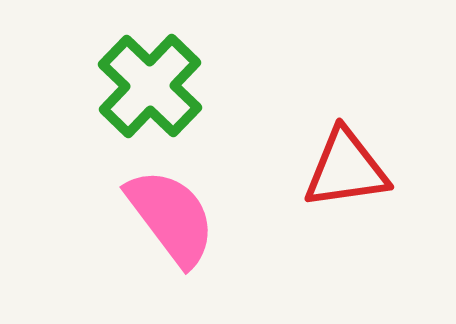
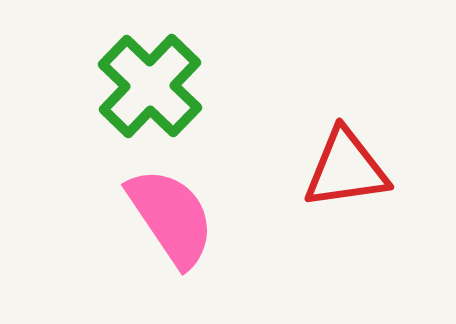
pink semicircle: rotated 3 degrees clockwise
